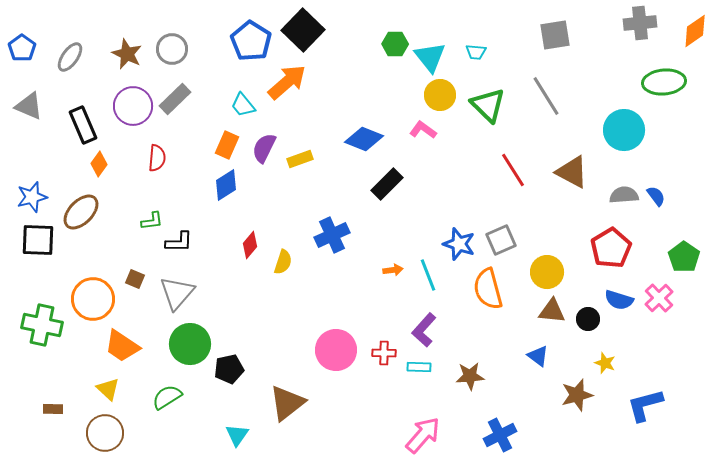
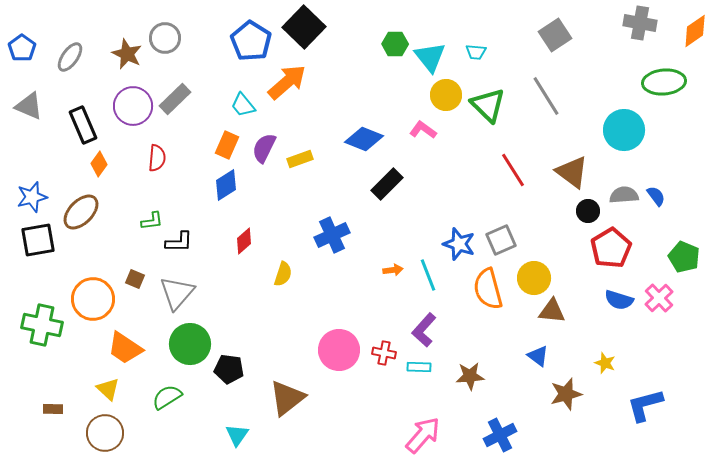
gray cross at (640, 23): rotated 16 degrees clockwise
black square at (303, 30): moved 1 px right, 3 px up
gray square at (555, 35): rotated 24 degrees counterclockwise
gray circle at (172, 49): moved 7 px left, 11 px up
yellow circle at (440, 95): moved 6 px right
brown triangle at (572, 172): rotated 9 degrees clockwise
black square at (38, 240): rotated 12 degrees counterclockwise
red diamond at (250, 245): moved 6 px left, 4 px up; rotated 8 degrees clockwise
green pentagon at (684, 257): rotated 12 degrees counterclockwise
yellow semicircle at (283, 262): moved 12 px down
yellow circle at (547, 272): moved 13 px left, 6 px down
black circle at (588, 319): moved 108 px up
orange trapezoid at (122, 346): moved 3 px right, 2 px down
pink circle at (336, 350): moved 3 px right
red cross at (384, 353): rotated 10 degrees clockwise
black pentagon at (229, 369): rotated 20 degrees clockwise
brown star at (577, 395): moved 11 px left, 1 px up
brown triangle at (287, 403): moved 5 px up
